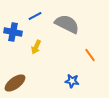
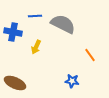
blue line: rotated 24 degrees clockwise
gray semicircle: moved 4 px left
brown ellipse: rotated 60 degrees clockwise
